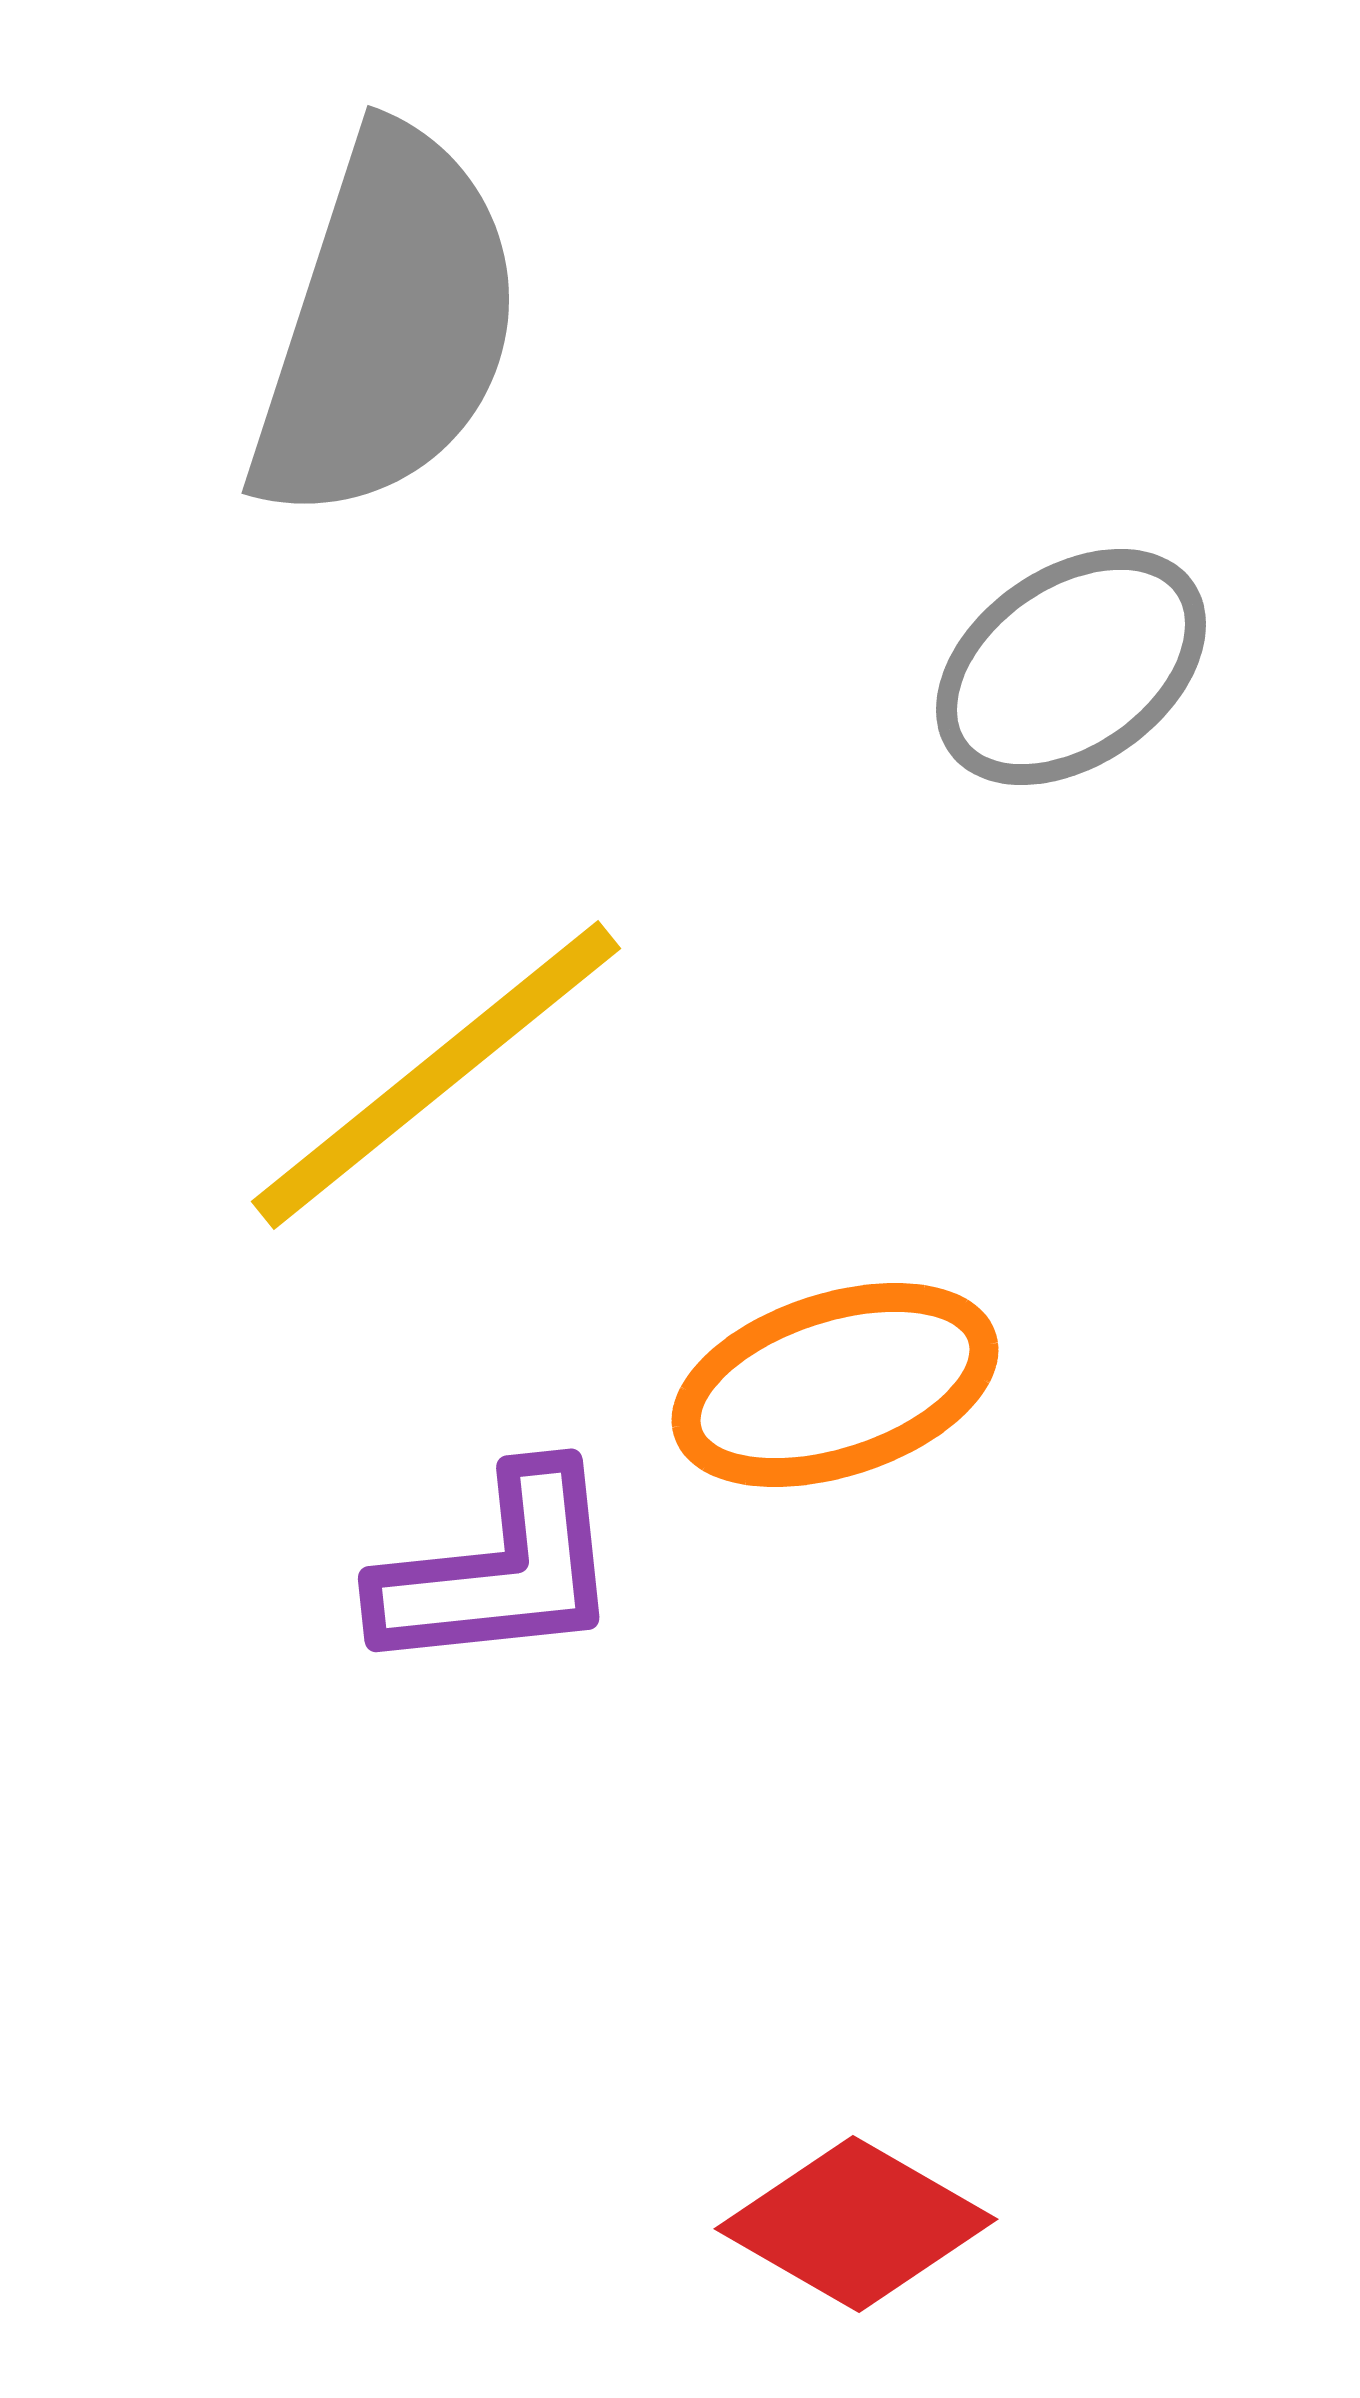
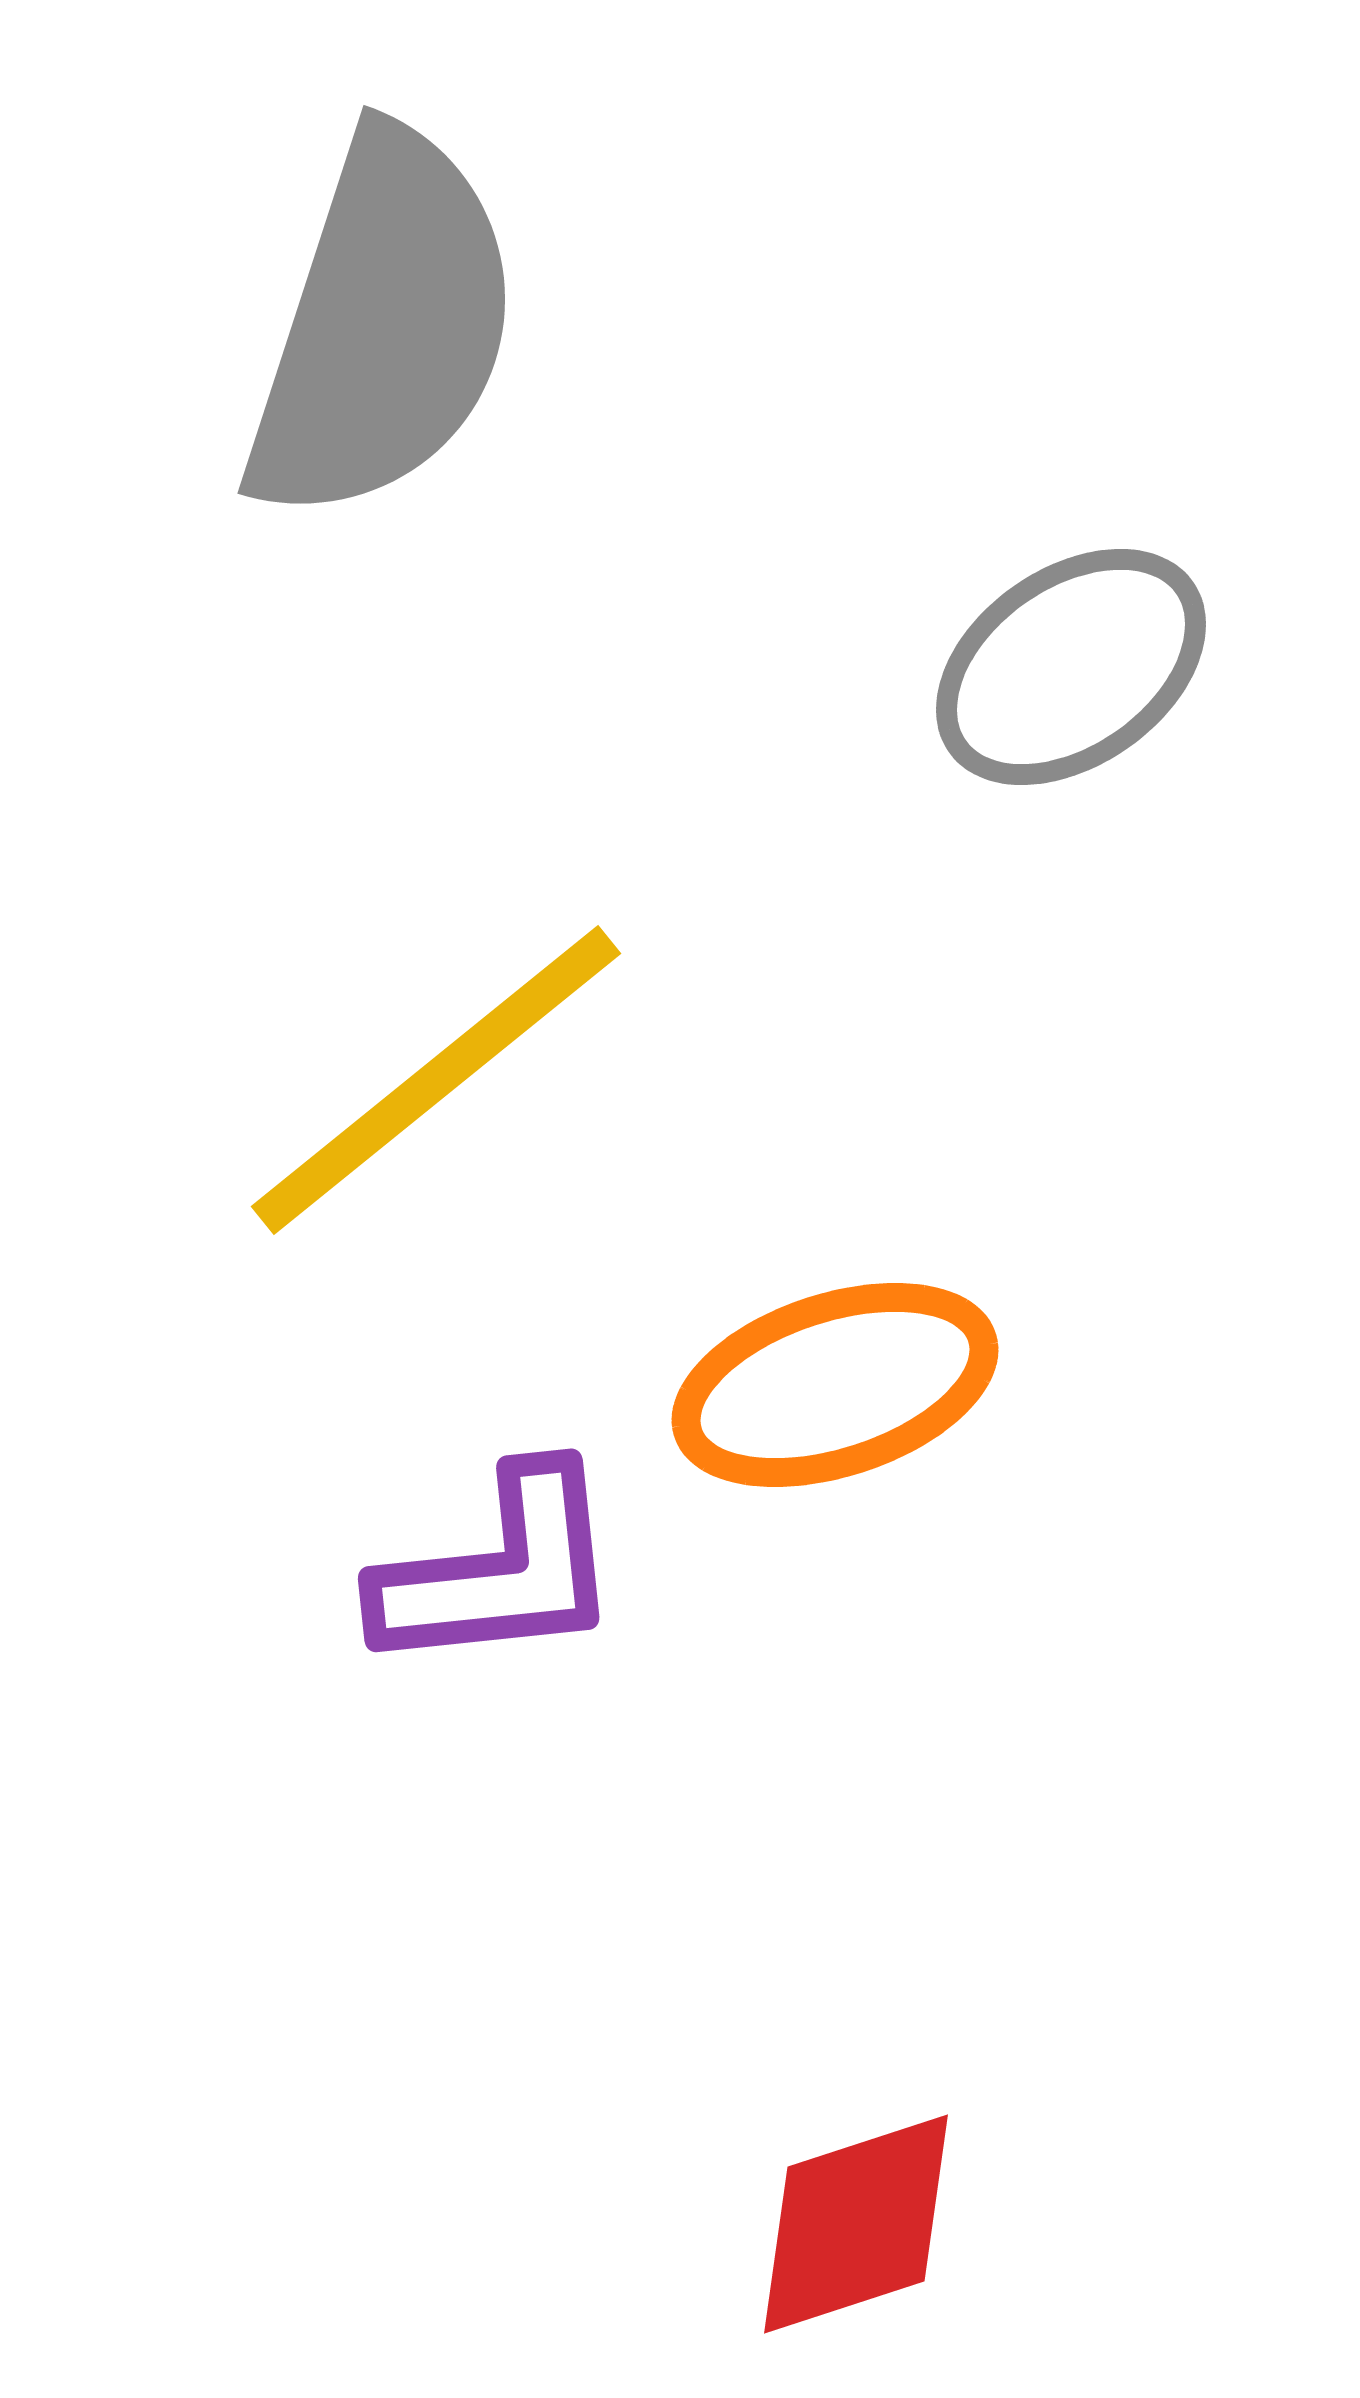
gray semicircle: moved 4 px left
yellow line: moved 5 px down
red diamond: rotated 48 degrees counterclockwise
